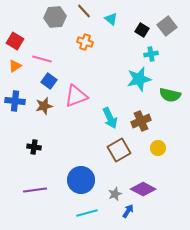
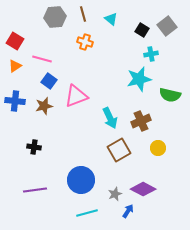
brown line: moved 1 px left, 3 px down; rotated 28 degrees clockwise
